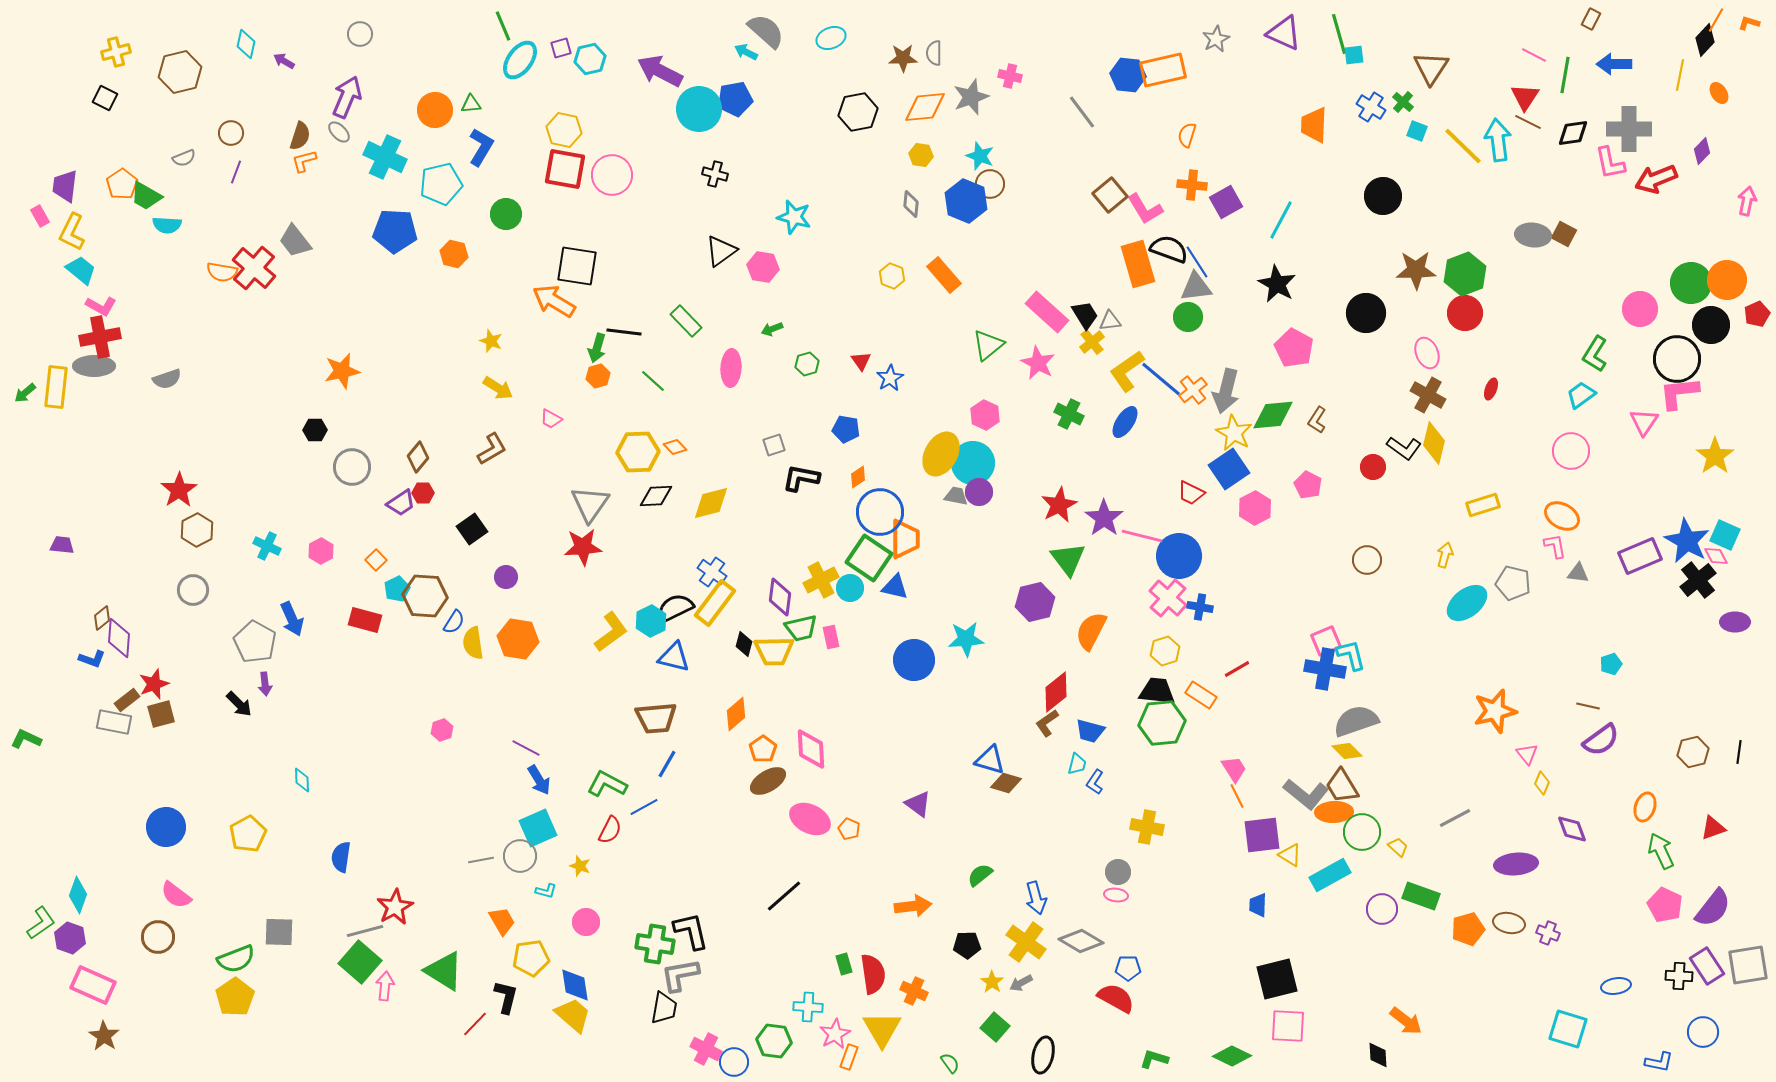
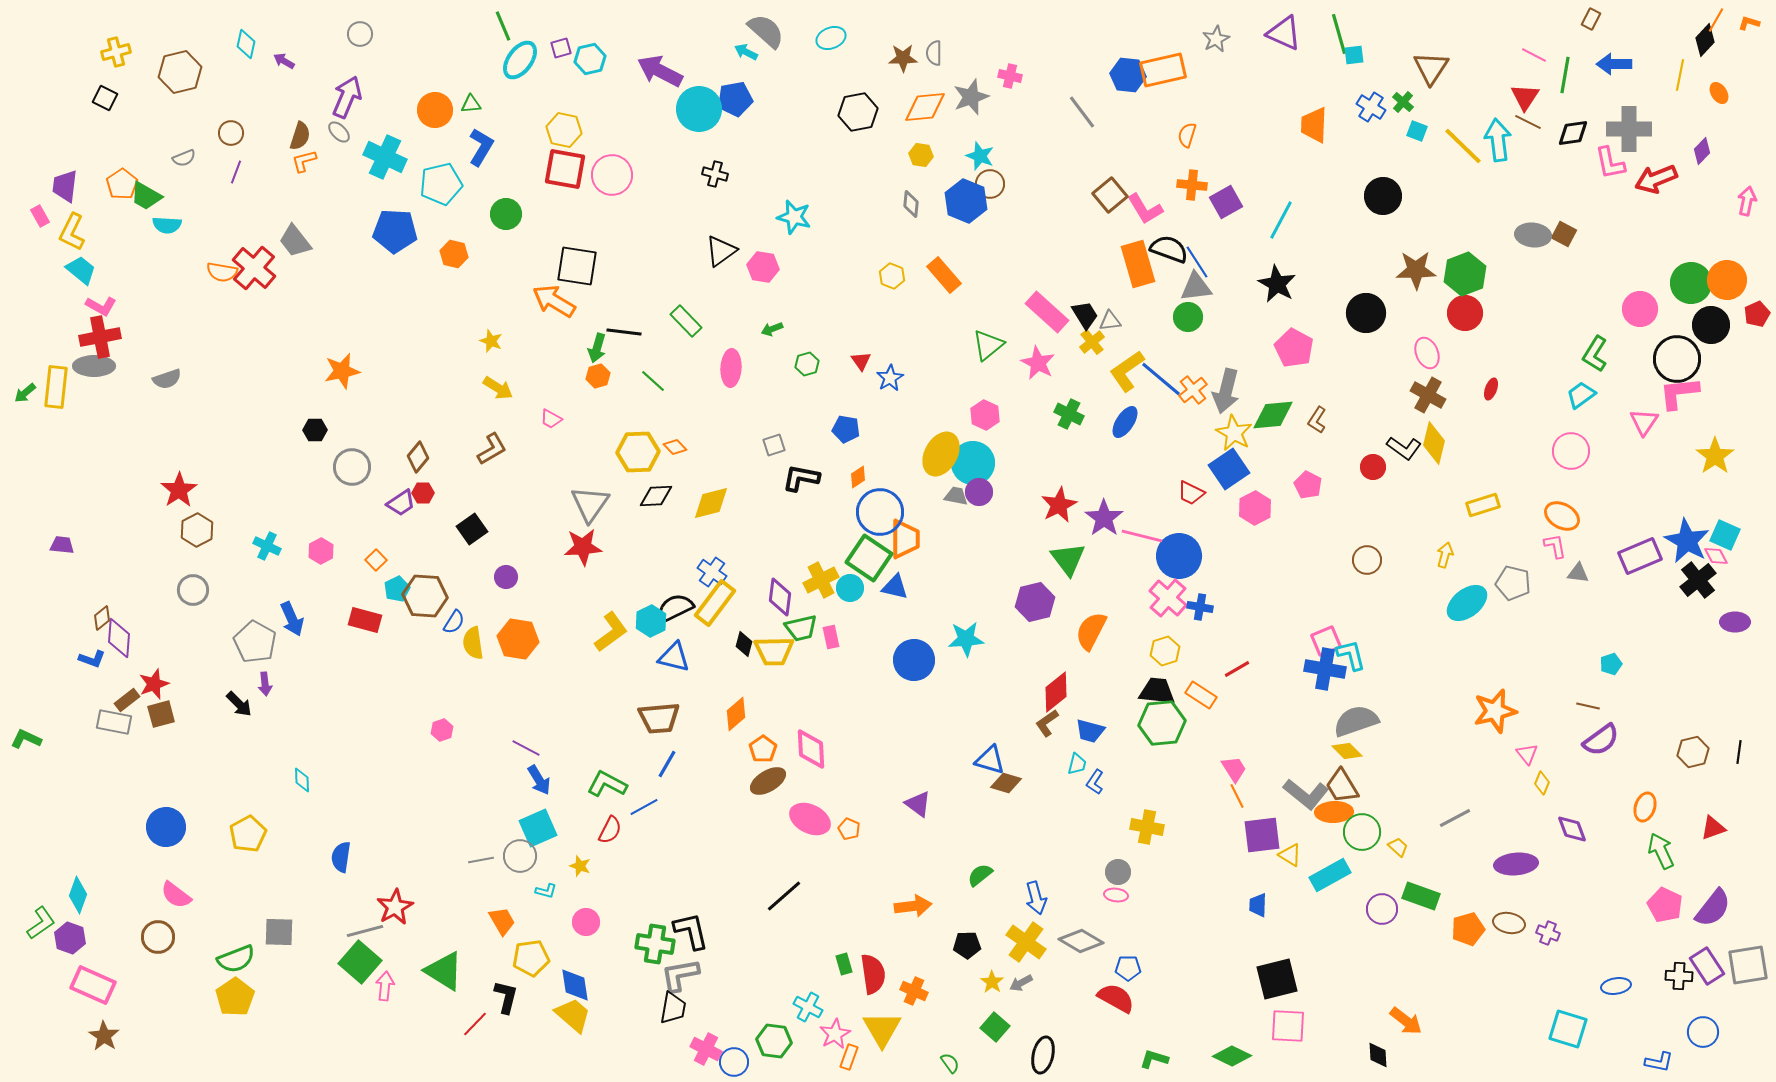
brown trapezoid at (656, 718): moved 3 px right
cyan cross at (808, 1007): rotated 24 degrees clockwise
black trapezoid at (664, 1008): moved 9 px right
